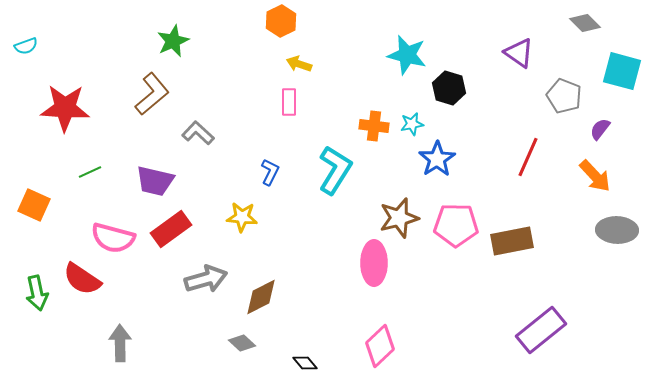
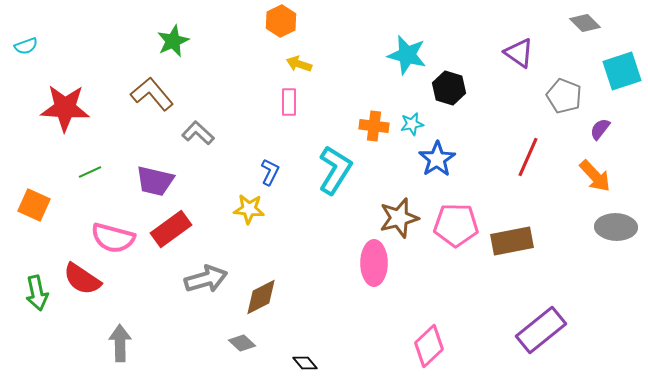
cyan square at (622, 71): rotated 33 degrees counterclockwise
brown L-shape at (152, 94): rotated 90 degrees counterclockwise
yellow star at (242, 217): moved 7 px right, 8 px up
gray ellipse at (617, 230): moved 1 px left, 3 px up
pink diamond at (380, 346): moved 49 px right
